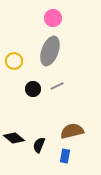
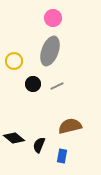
black circle: moved 5 px up
brown semicircle: moved 2 px left, 5 px up
blue rectangle: moved 3 px left
